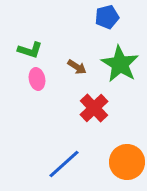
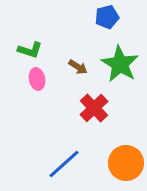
brown arrow: moved 1 px right
orange circle: moved 1 px left, 1 px down
